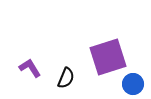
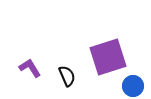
black semicircle: moved 1 px right, 2 px up; rotated 45 degrees counterclockwise
blue circle: moved 2 px down
